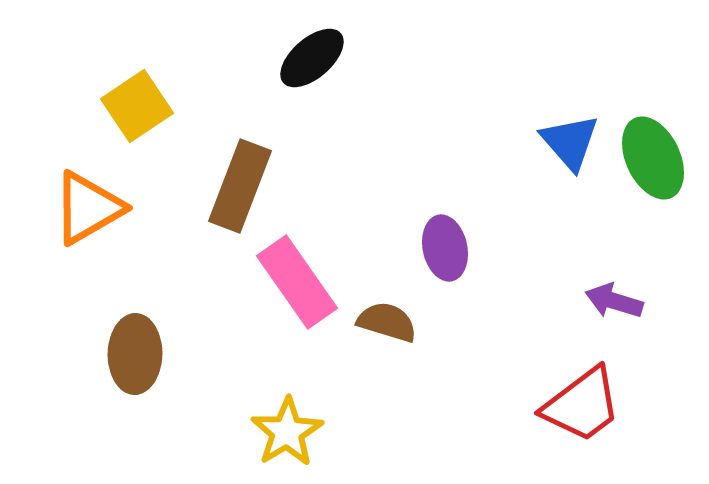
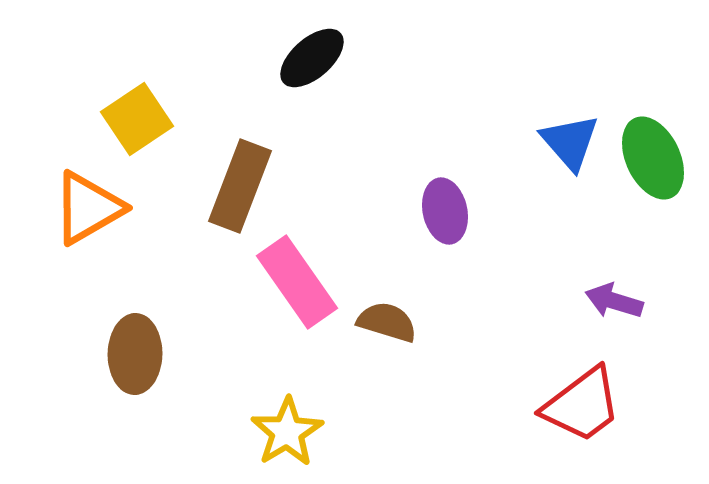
yellow square: moved 13 px down
purple ellipse: moved 37 px up
